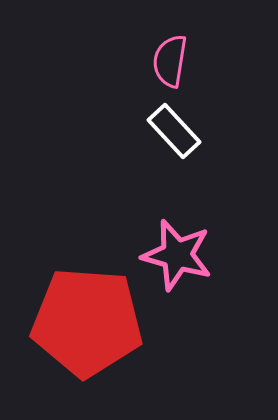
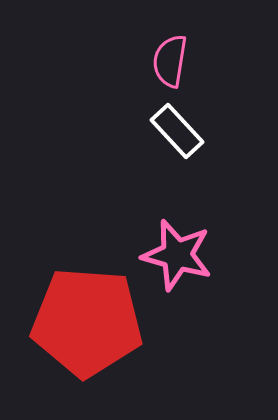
white rectangle: moved 3 px right
